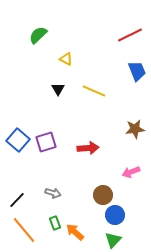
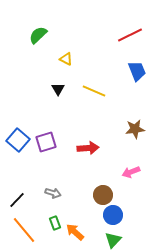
blue circle: moved 2 px left
